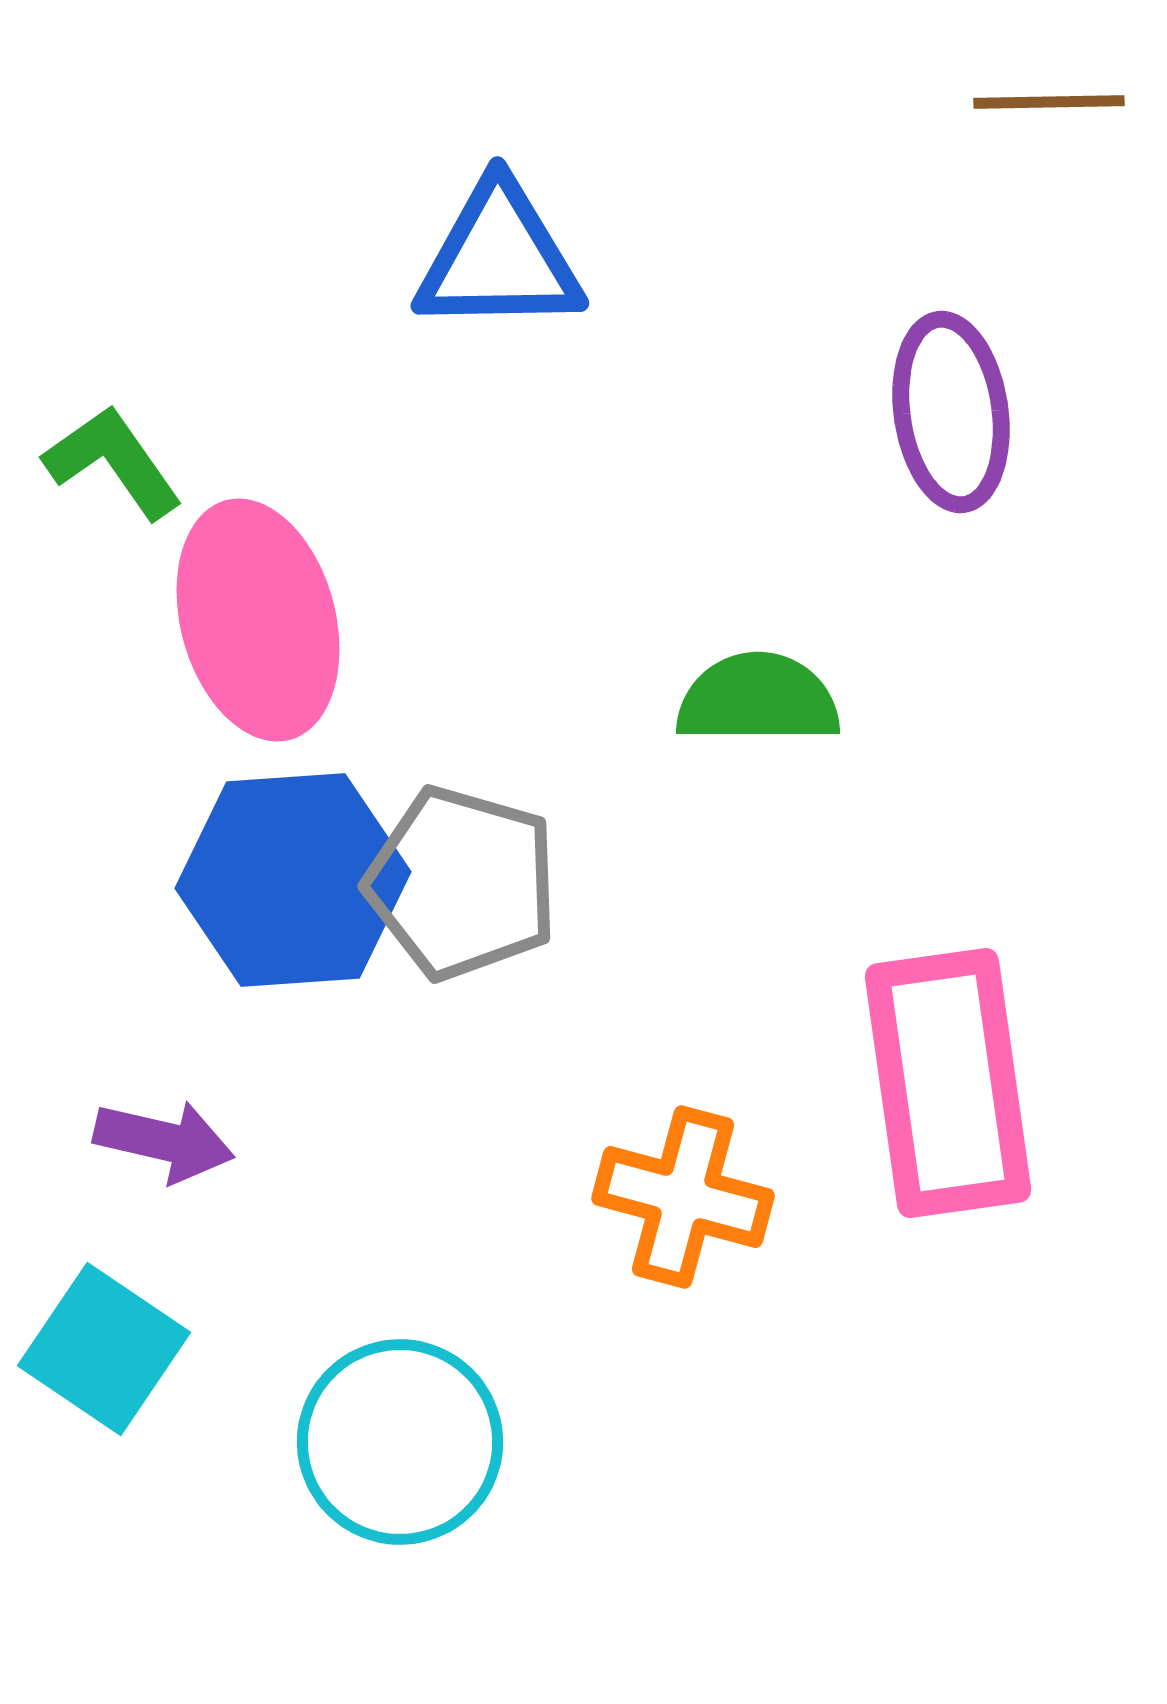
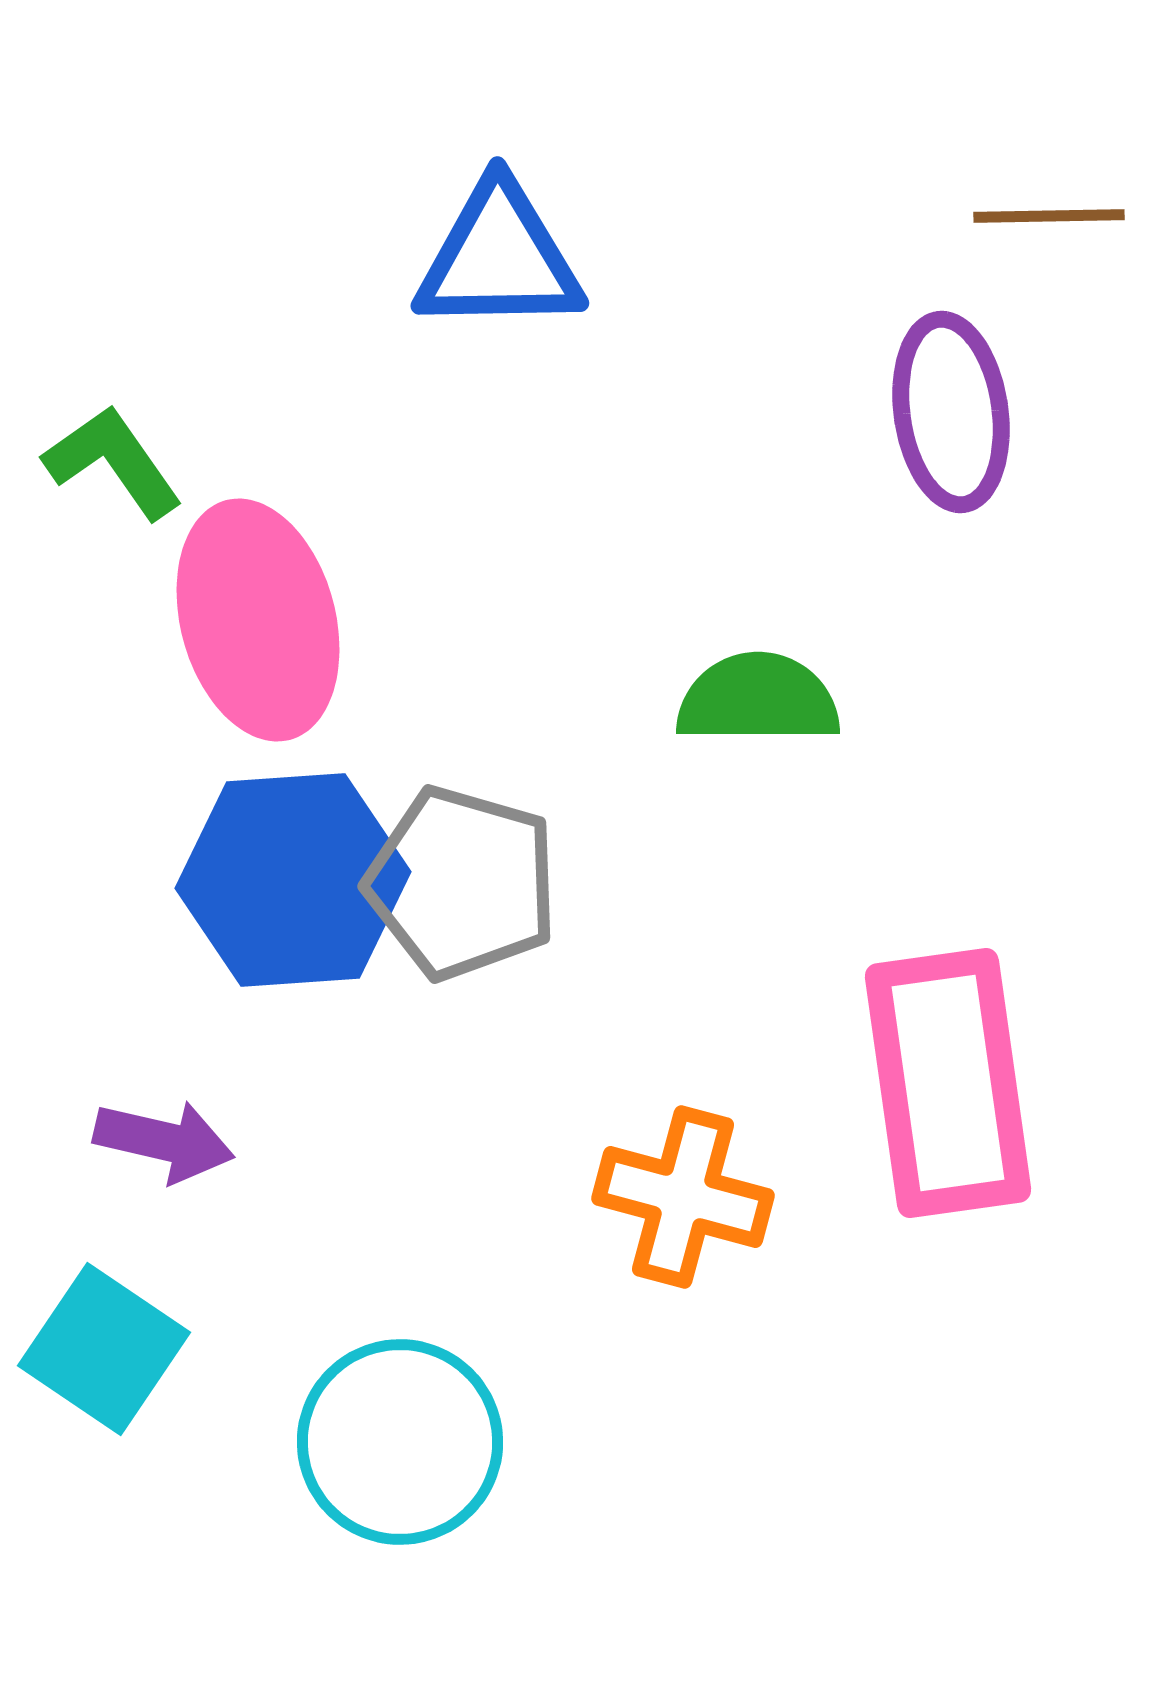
brown line: moved 114 px down
